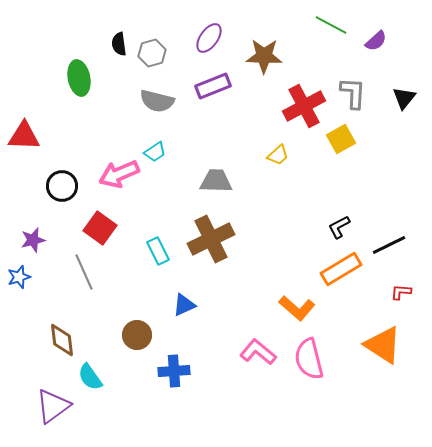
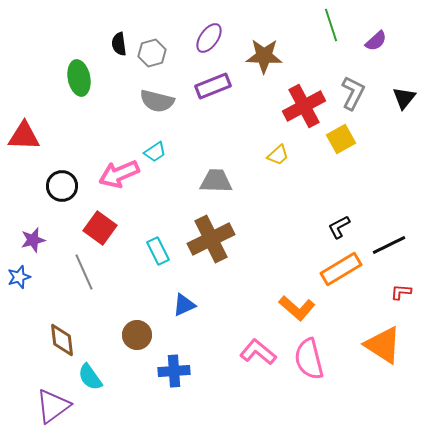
green line: rotated 44 degrees clockwise
gray L-shape: rotated 24 degrees clockwise
